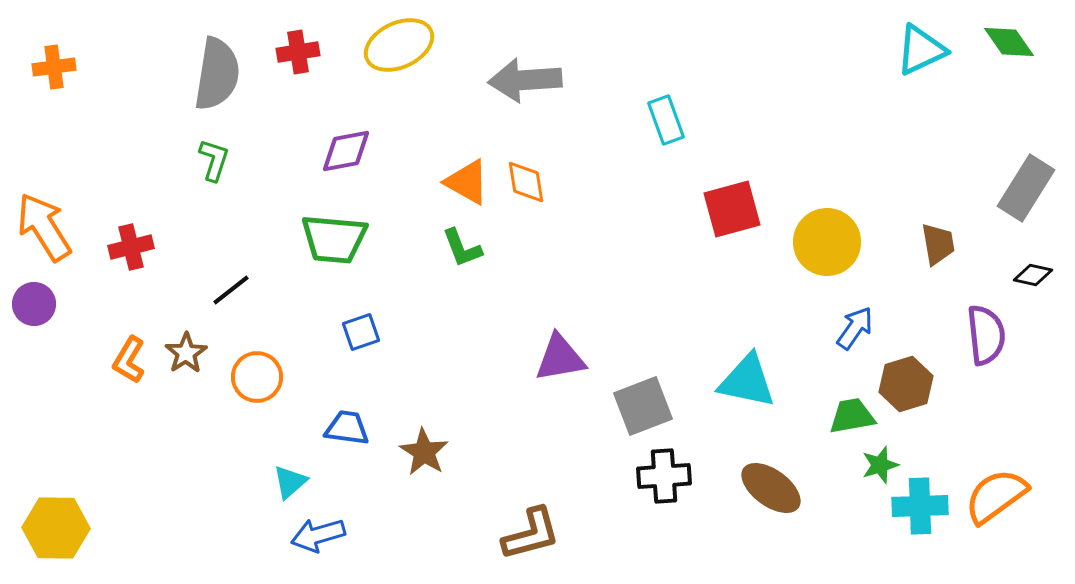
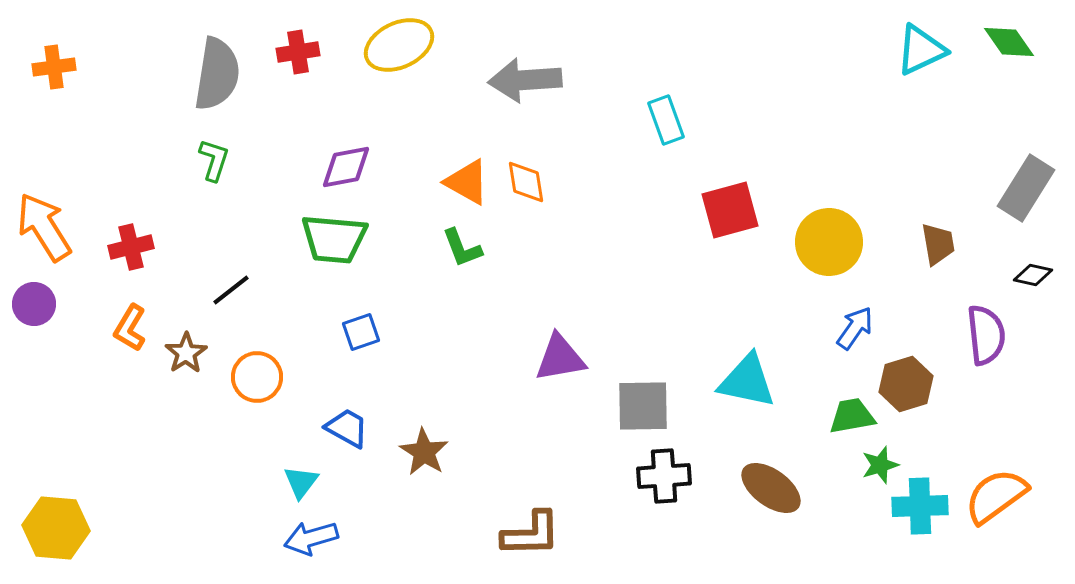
purple diamond at (346, 151): moved 16 px down
red square at (732, 209): moved 2 px left, 1 px down
yellow circle at (827, 242): moved 2 px right
orange L-shape at (129, 360): moved 1 px right, 32 px up
gray square at (643, 406): rotated 20 degrees clockwise
blue trapezoid at (347, 428): rotated 21 degrees clockwise
cyan triangle at (290, 482): moved 11 px right; rotated 12 degrees counterclockwise
yellow hexagon at (56, 528): rotated 4 degrees clockwise
brown L-shape at (531, 534): rotated 14 degrees clockwise
blue arrow at (318, 535): moved 7 px left, 3 px down
